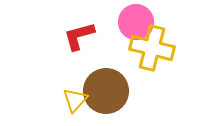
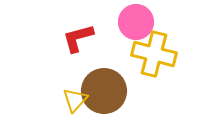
red L-shape: moved 1 px left, 2 px down
yellow cross: moved 2 px right, 6 px down
brown circle: moved 2 px left
